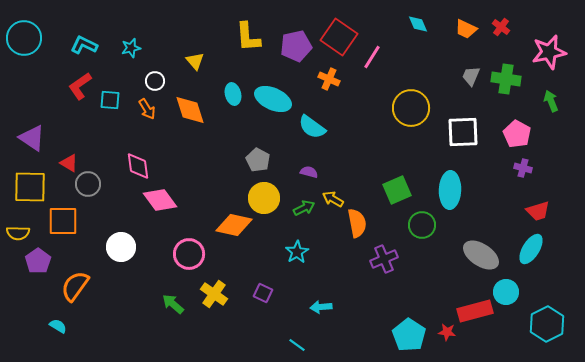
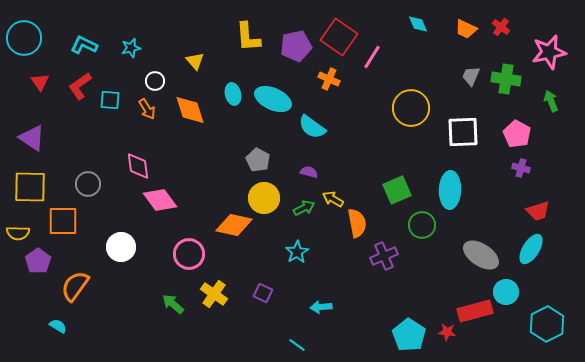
red triangle at (69, 163): moved 29 px left, 81 px up; rotated 24 degrees clockwise
purple cross at (523, 168): moved 2 px left
purple cross at (384, 259): moved 3 px up
